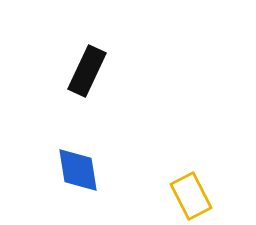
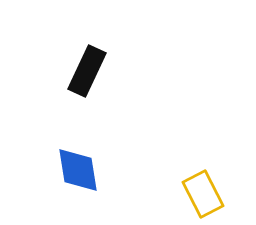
yellow rectangle: moved 12 px right, 2 px up
